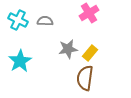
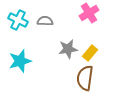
cyan star: rotated 15 degrees clockwise
